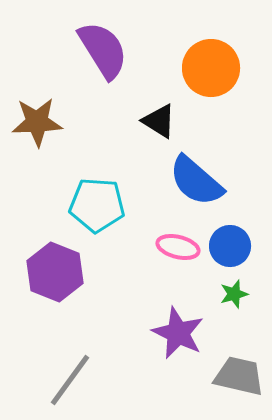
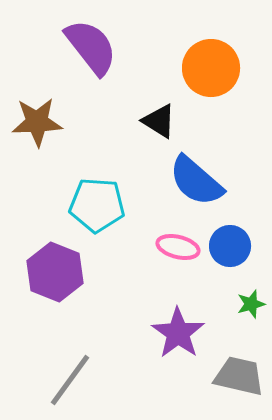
purple semicircle: moved 12 px left, 3 px up; rotated 6 degrees counterclockwise
green star: moved 17 px right, 10 px down
purple star: rotated 10 degrees clockwise
